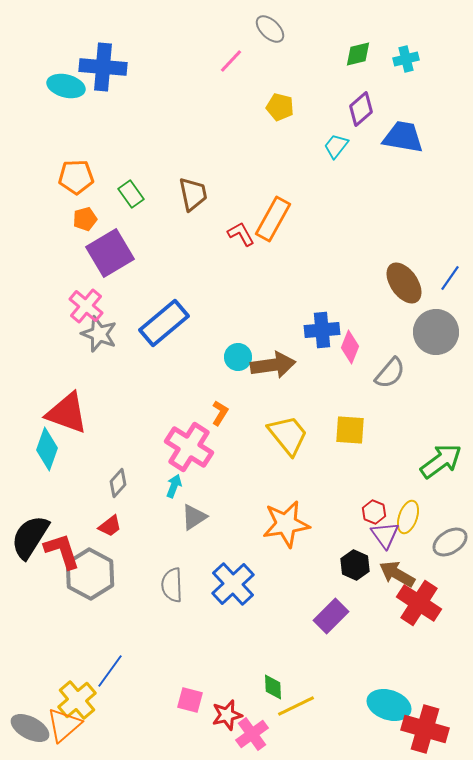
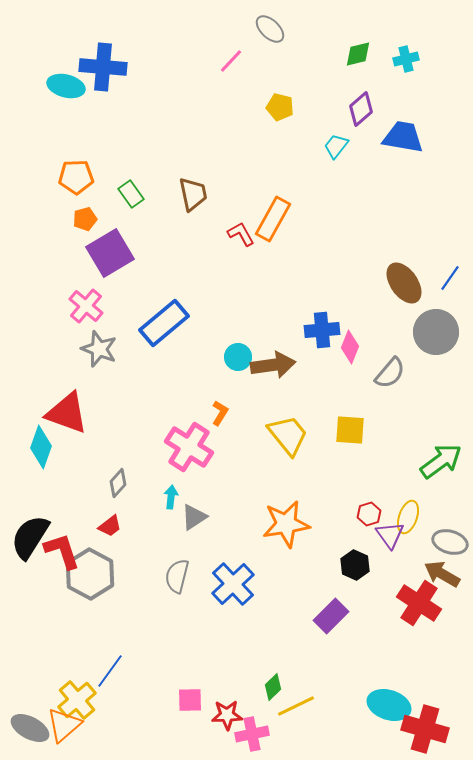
gray star at (99, 334): moved 15 px down
cyan diamond at (47, 449): moved 6 px left, 2 px up
cyan arrow at (174, 486): moved 3 px left, 11 px down; rotated 15 degrees counterclockwise
red hexagon at (374, 512): moved 5 px left, 2 px down; rotated 20 degrees clockwise
purple triangle at (385, 535): moved 5 px right
gray ellipse at (450, 542): rotated 48 degrees clockwise
brown arrow at (397, 574): moved 45 px right
gray semicircle at (172, 585): moved 5 px right, 9 px up; rotated 16 degrees clockwise
green diamond at (273, 687): rotated 48 degrees clockwise
pink square at (190, 700): rotated 16 degrees counterclockwise
red star at (227, 715): rotated 12 degrees clockwise
pink cross at (252, 734): rotated 24 degrees clockwise
